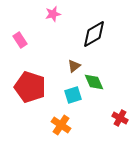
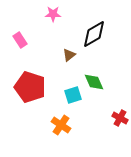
pink star: rotated 14 degrees clockwise
brown triangle: moved 5 px left, 11 px up
